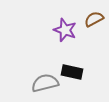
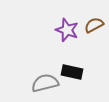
brown semicircle: moved 6 px down
purple star: moved 2 px right
